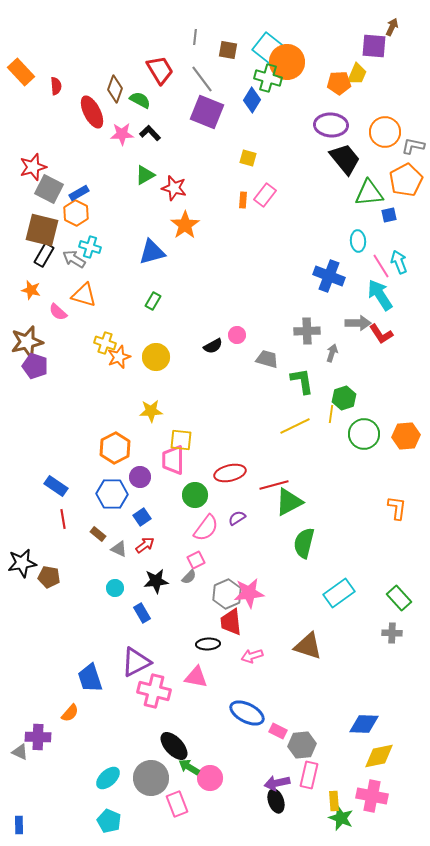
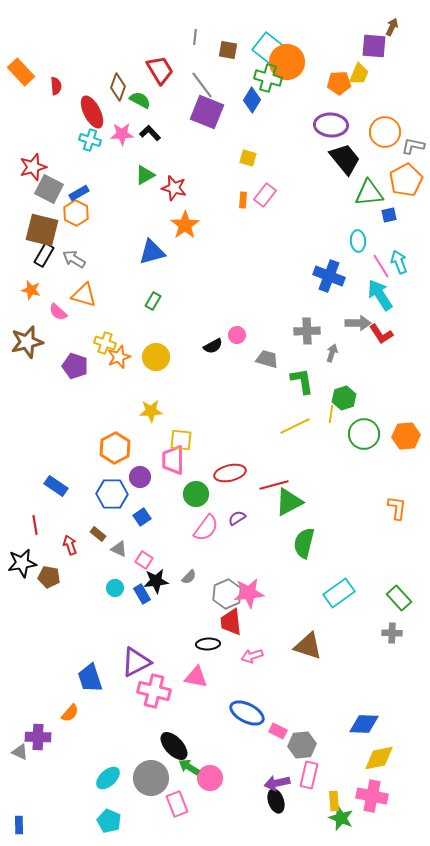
yellow trapezoid at (357, 74): moved 2 px right
gray line at (202, 79): moved 6 px down
brown diamond at (115, 89): moved 3 px right, 2 px up
cyan cross at (90, 247): moved 107 px up
purple pentagon at (35, 366): moved 40 px right
green circle at (195, 495): moved 1 px right, 1 px up
red line at (63, 519): moved 28 px left, 6 px down
red arrow at (145, 545): moved 75 px left; rotated 72 degrees counterclockwise
pink square at (196, 560): moved 52 px left; rotated 30 degrees counterclockwise
blue rectangle at (142, 613): moved 19 px up
yellow diamond at (379, 756): moved 2 px down
